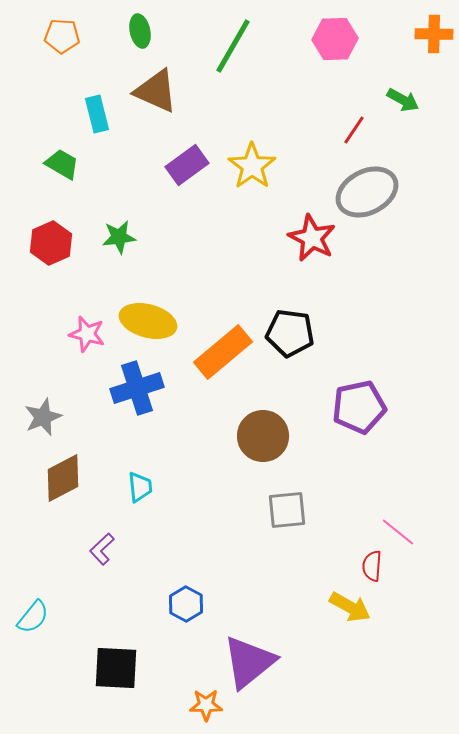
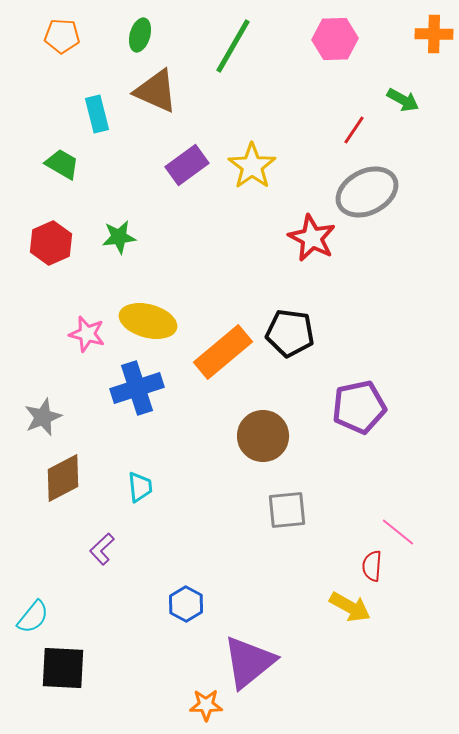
green ellipse: moved 4 px down; rotated 28 degrees clockwise
black square: moved 53 px left
